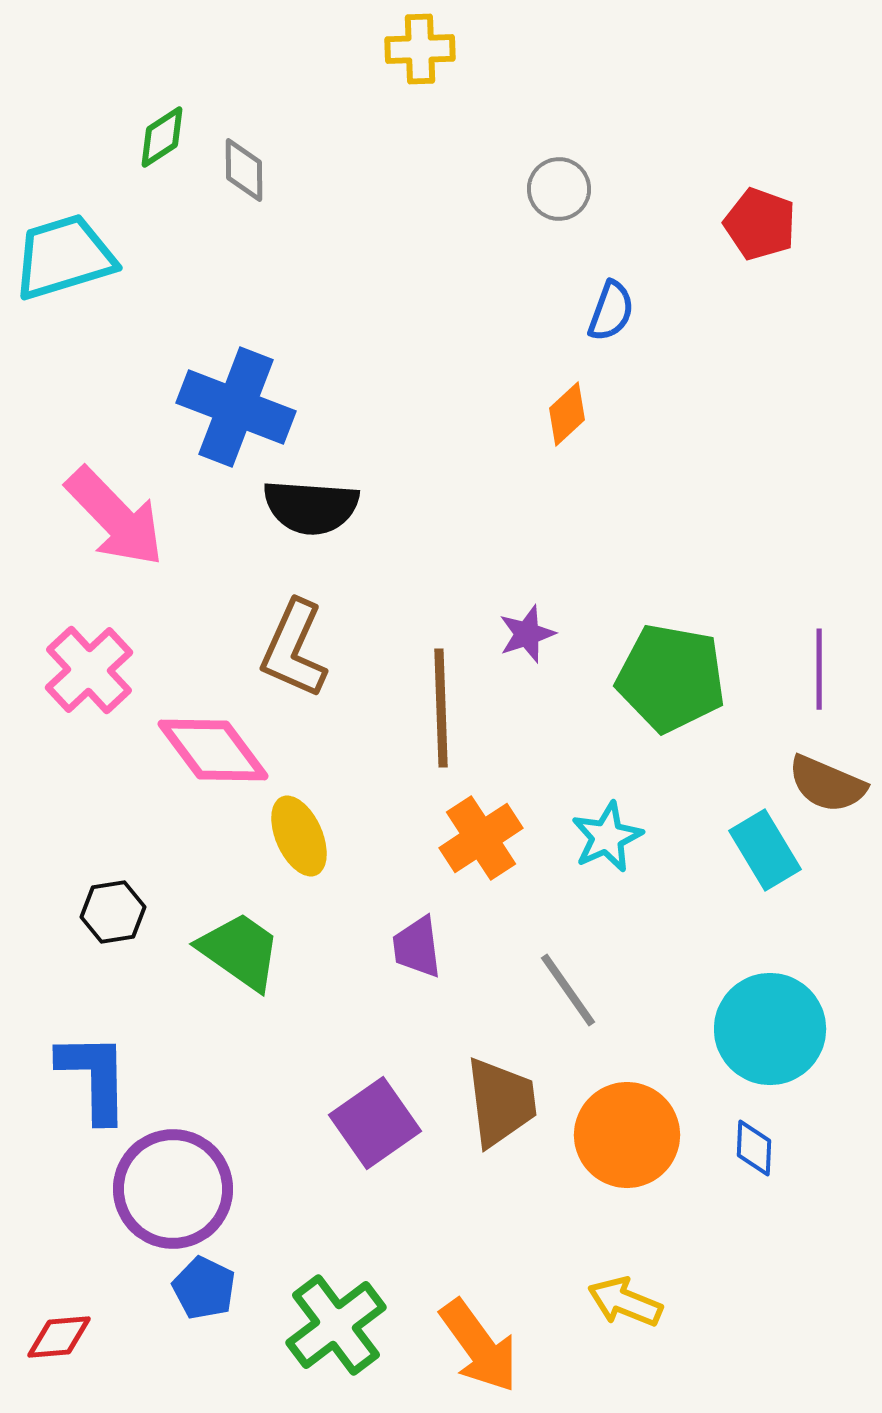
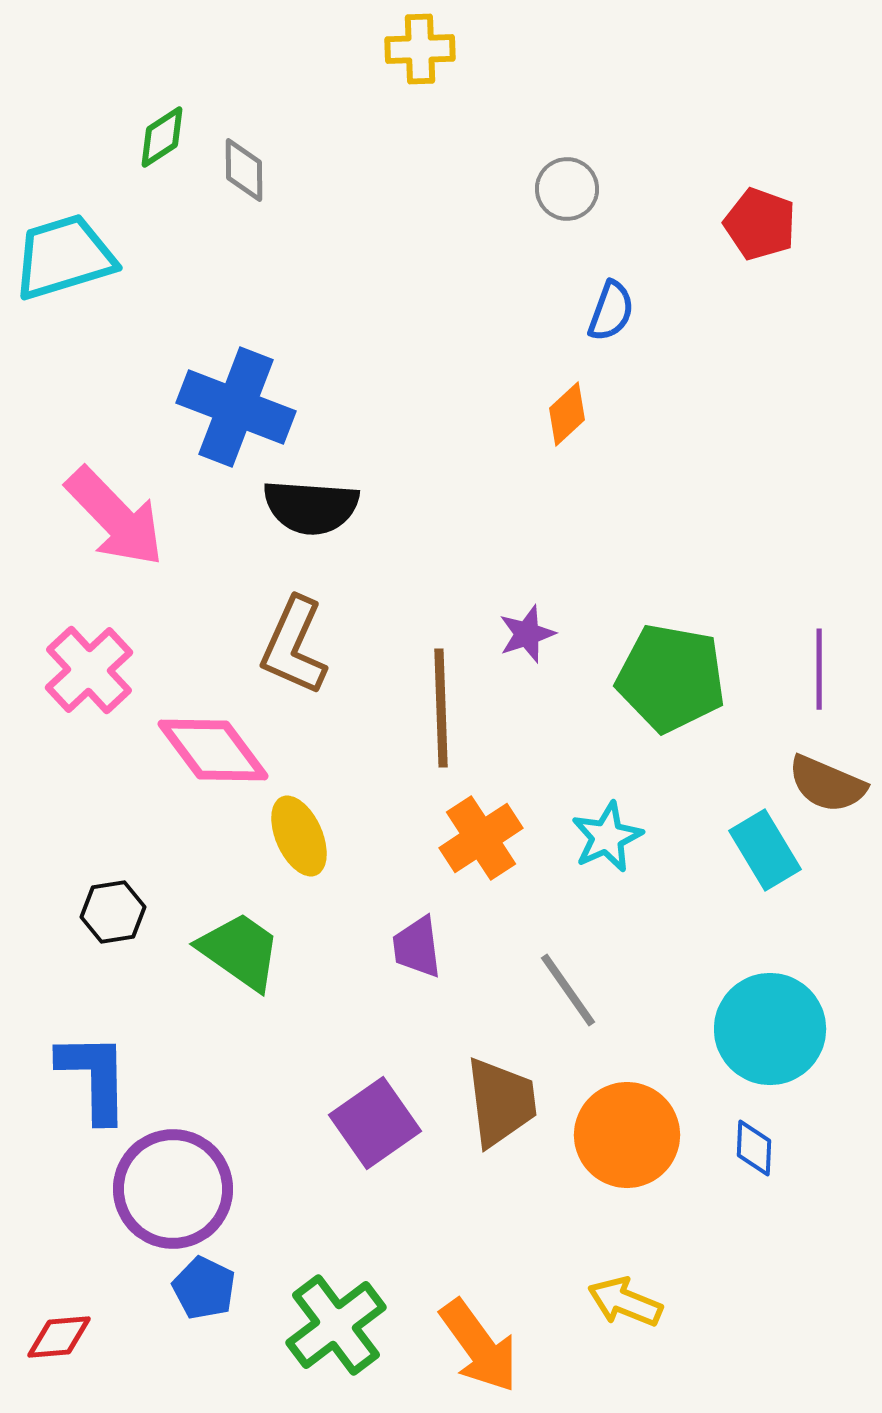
gray circle: moved 8 px right
brown L-shape: moved 3 px up
